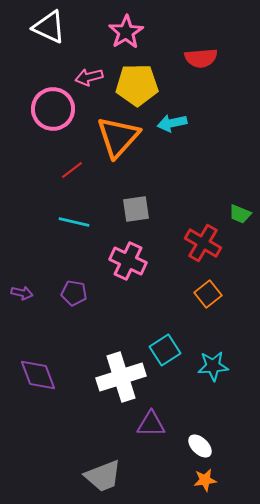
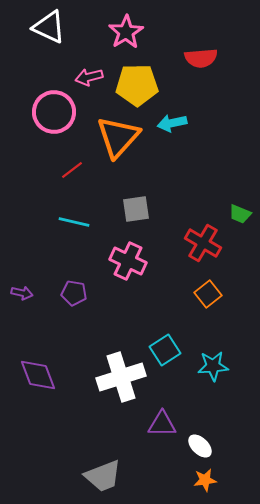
pink circle: moved 1 px right, 3 px down
purple triangle: moved 11 px right
